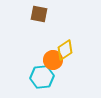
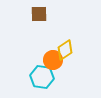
brown square: rotated 12 degrees counterclockwise
cyan hexagon: rotated 15 degrees clockwise
